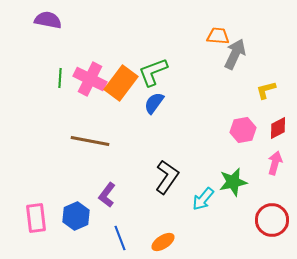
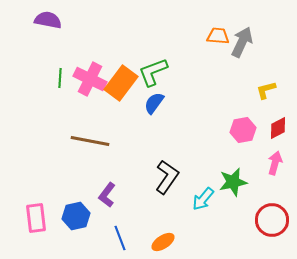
gray arrow: moved 7 px right, 12 px up
blue hexagon: rotated 12 degrees clockwise
